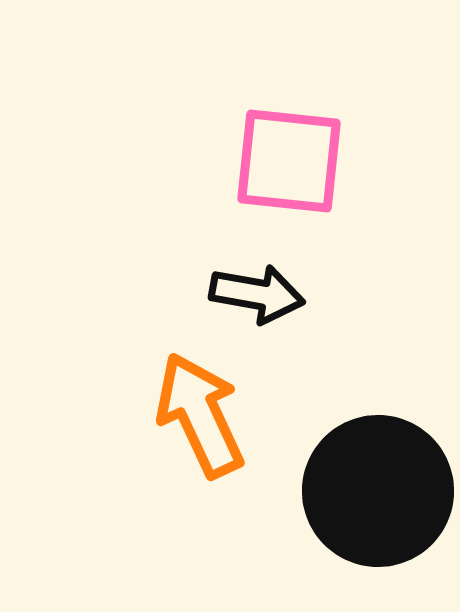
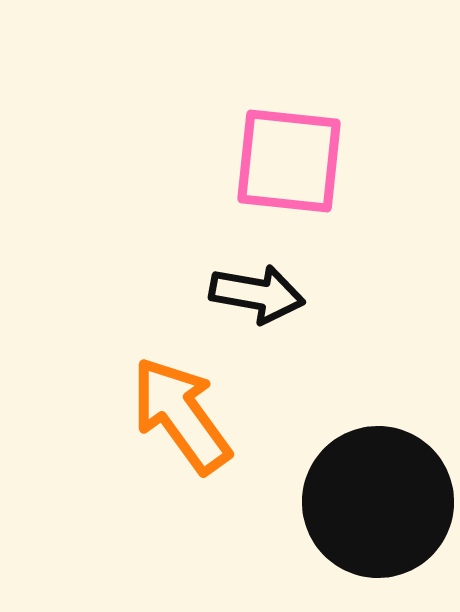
orange arrow: moved 19 px left; rotated 11 degrees counterclockwise
black circle: moved 11 px down
